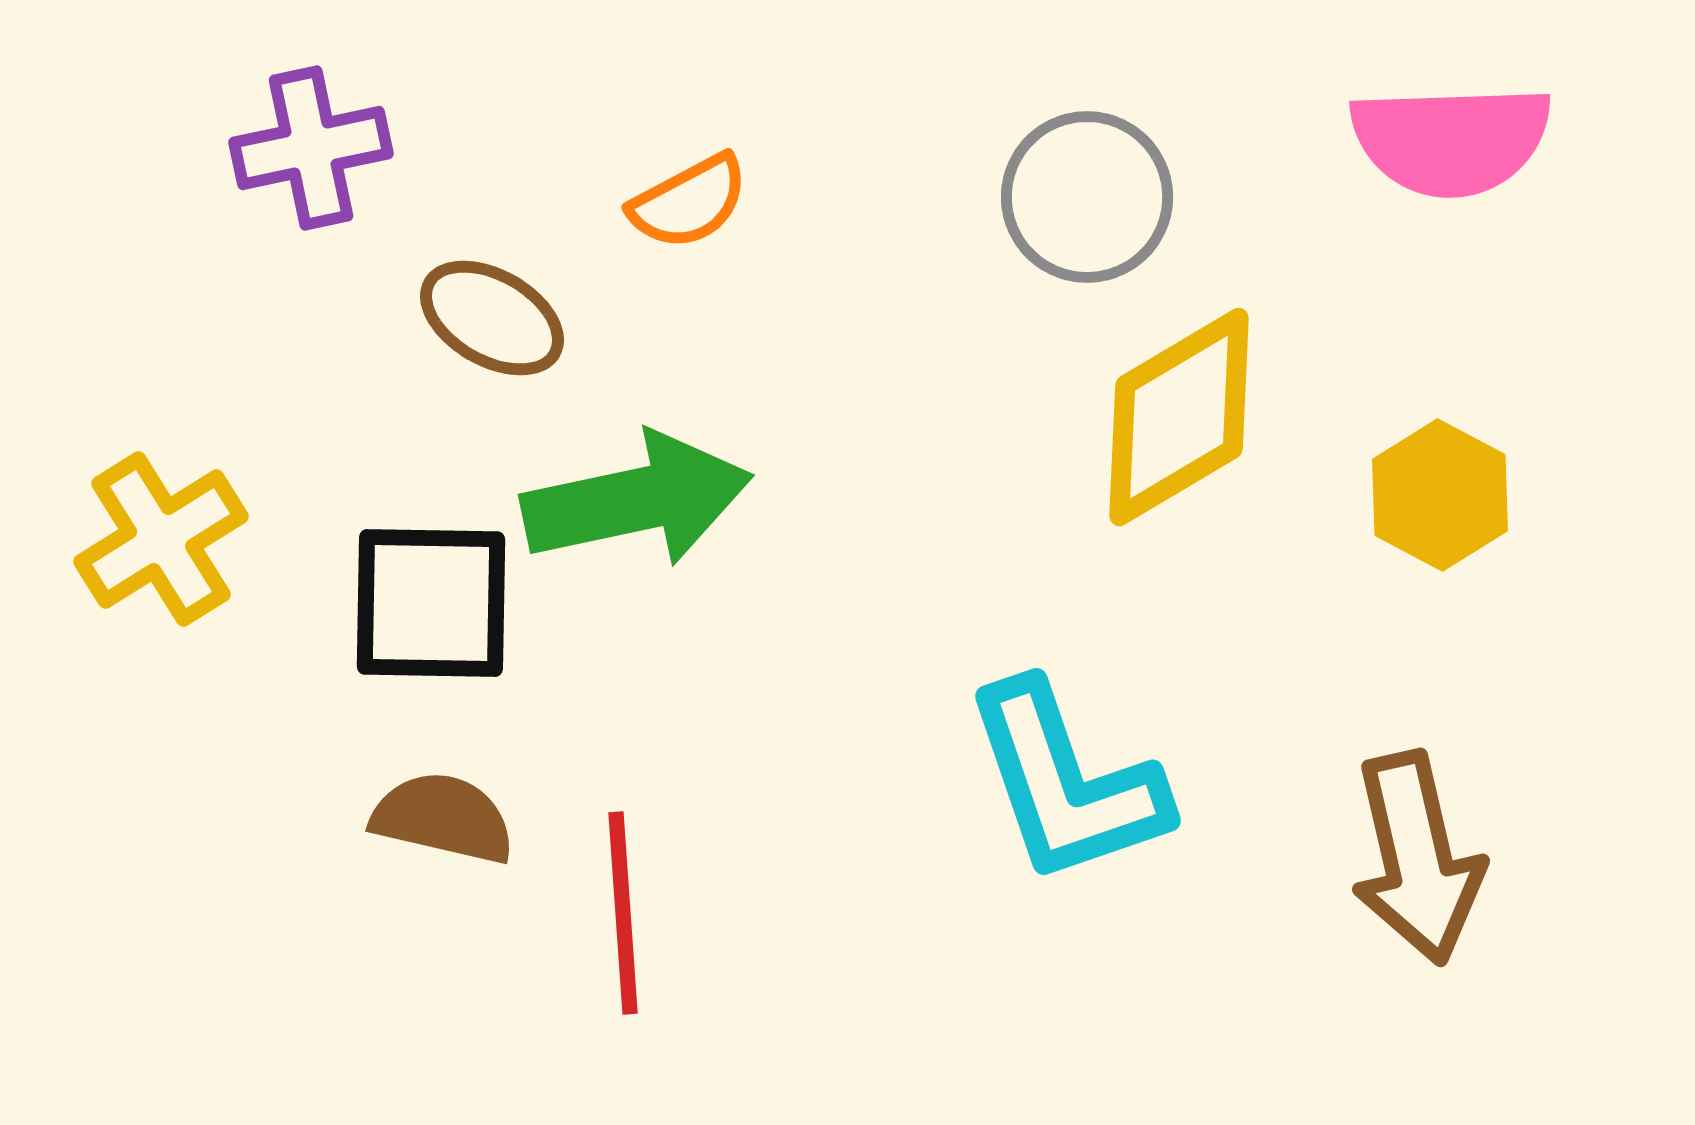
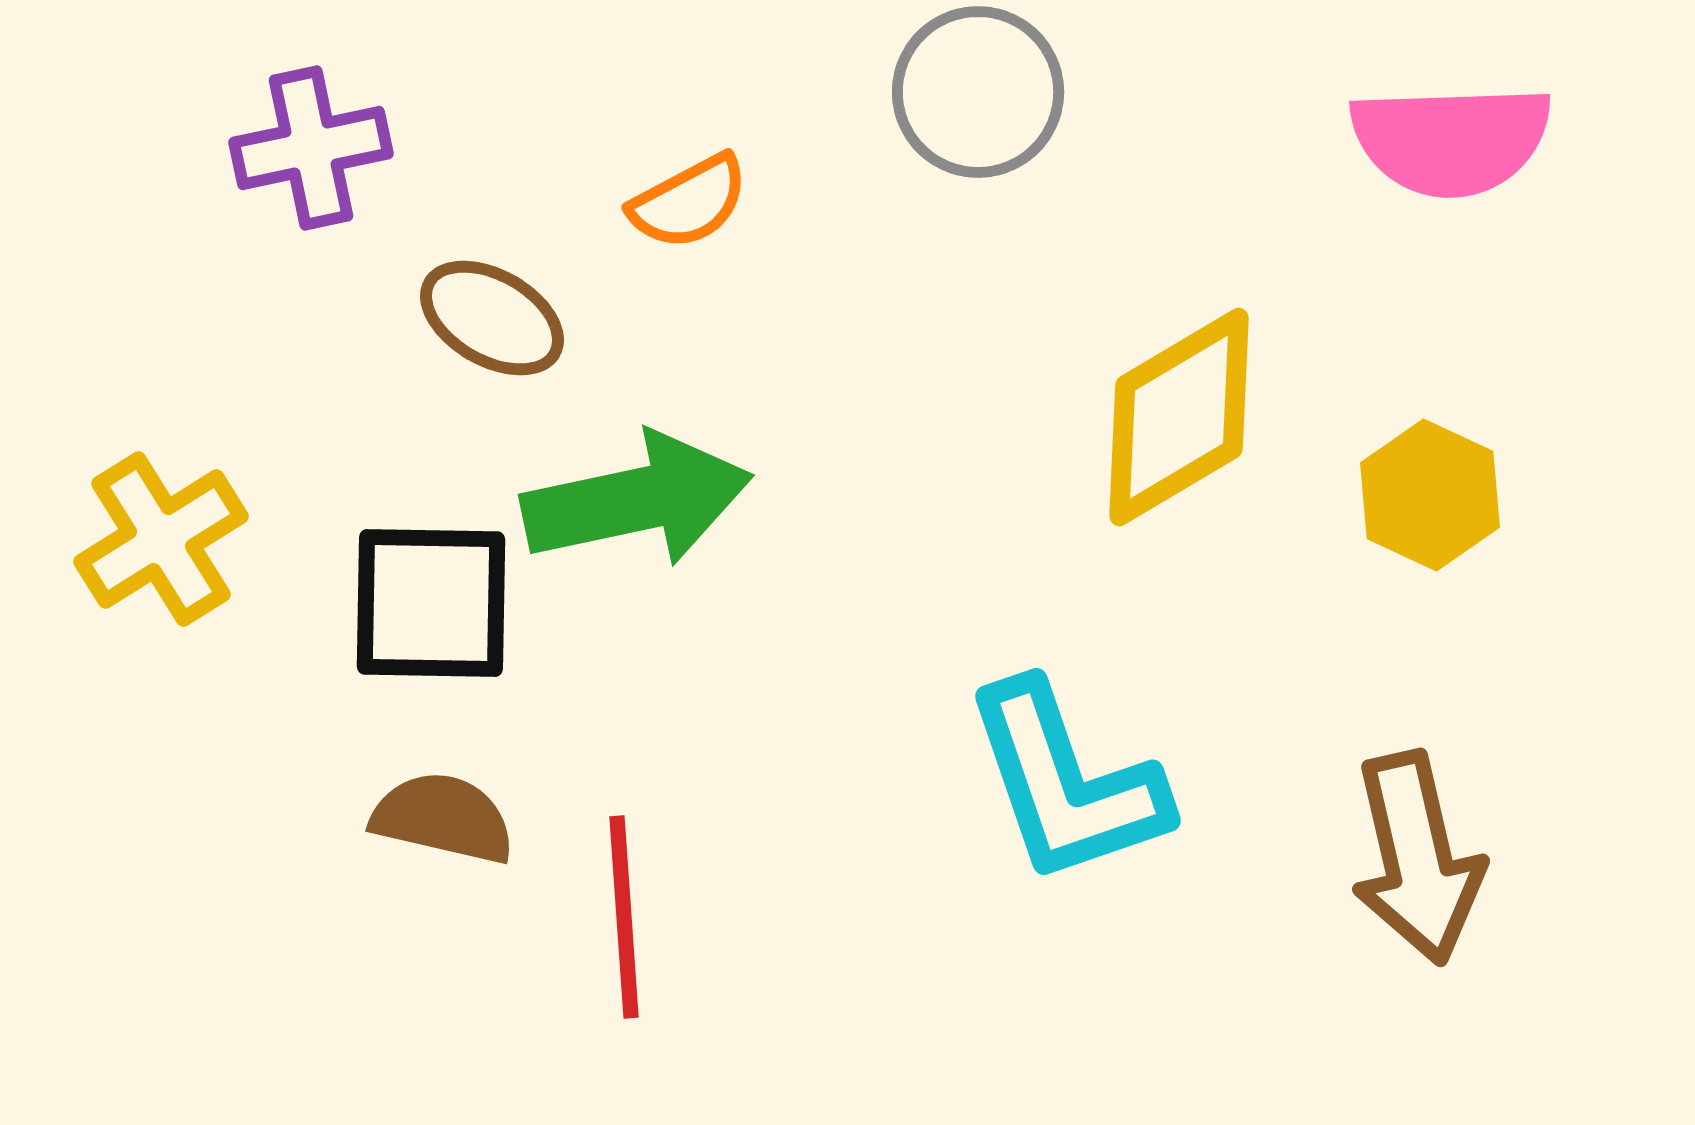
gray circle: moved 109 px left, 105 px up
yellow hexagon: moved 10 px left; rotated 3 degrees counterclockwise
red line: moved 1 px right, 4 px down
